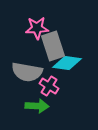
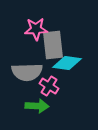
pink star: moved 1 px left, 1 px down
gray rectangle: moved 1 px up; rotated 12 degrees clockwise
gray semicircle: rotated 12 degrees counterclockwise
